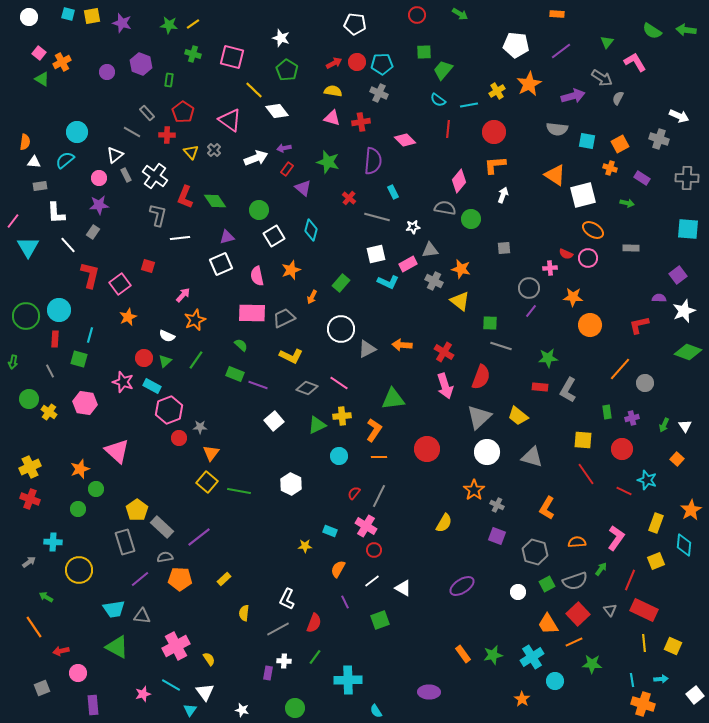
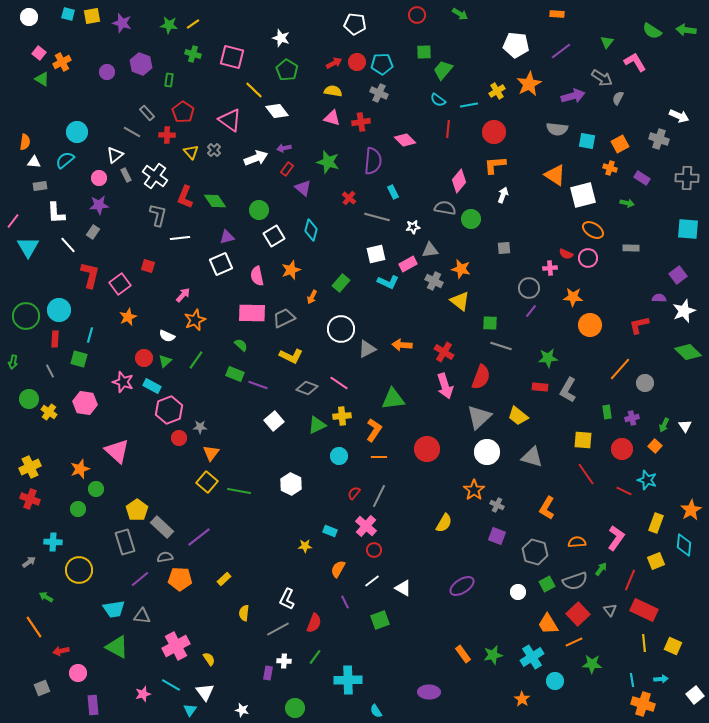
green diamond at (688, 352): rotated 24 degrees clockwise
orange square at (677, 459): moved 22 px left, 13 px up
pink cross at (366, 526): rotated 10 degrees clockwise
